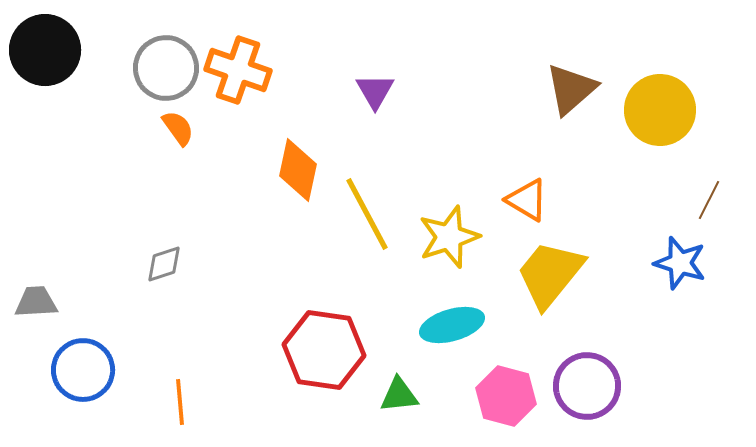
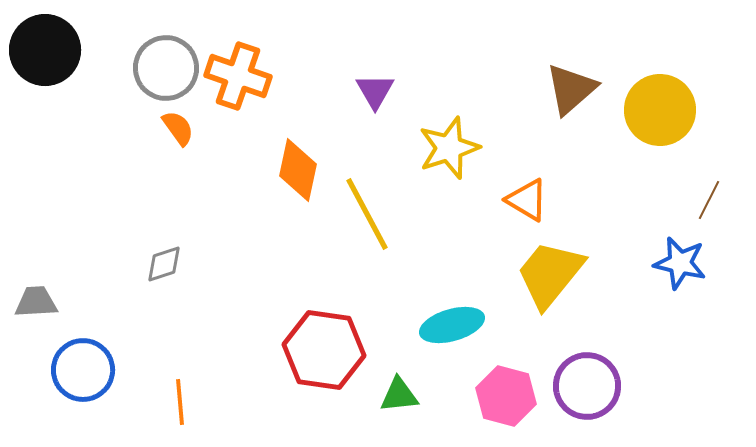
orange cross: moved 6 px down
yellow star: moved 89 px up
blue star: rotated 4 degrees counterclockwise
